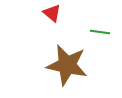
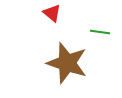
brown star: moved 2 px up; rotated 6 degrees clockwise
